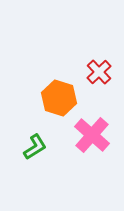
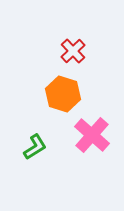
red cross: moved 26 px left, 21 px up
orange hexagon: moved 4 px right, 4 px up
